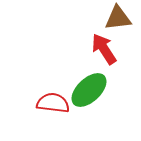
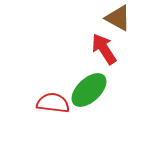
brown triangle: rotated 36 degrees clockwise
